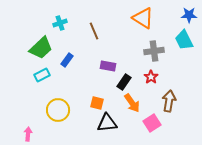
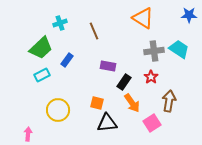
cyan trapezoid: moved 5 px left, 9 px down; rotated 150 degrees clockwise
